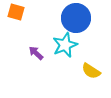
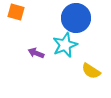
purple arrow: rotated 21 degrees counterclockwise
